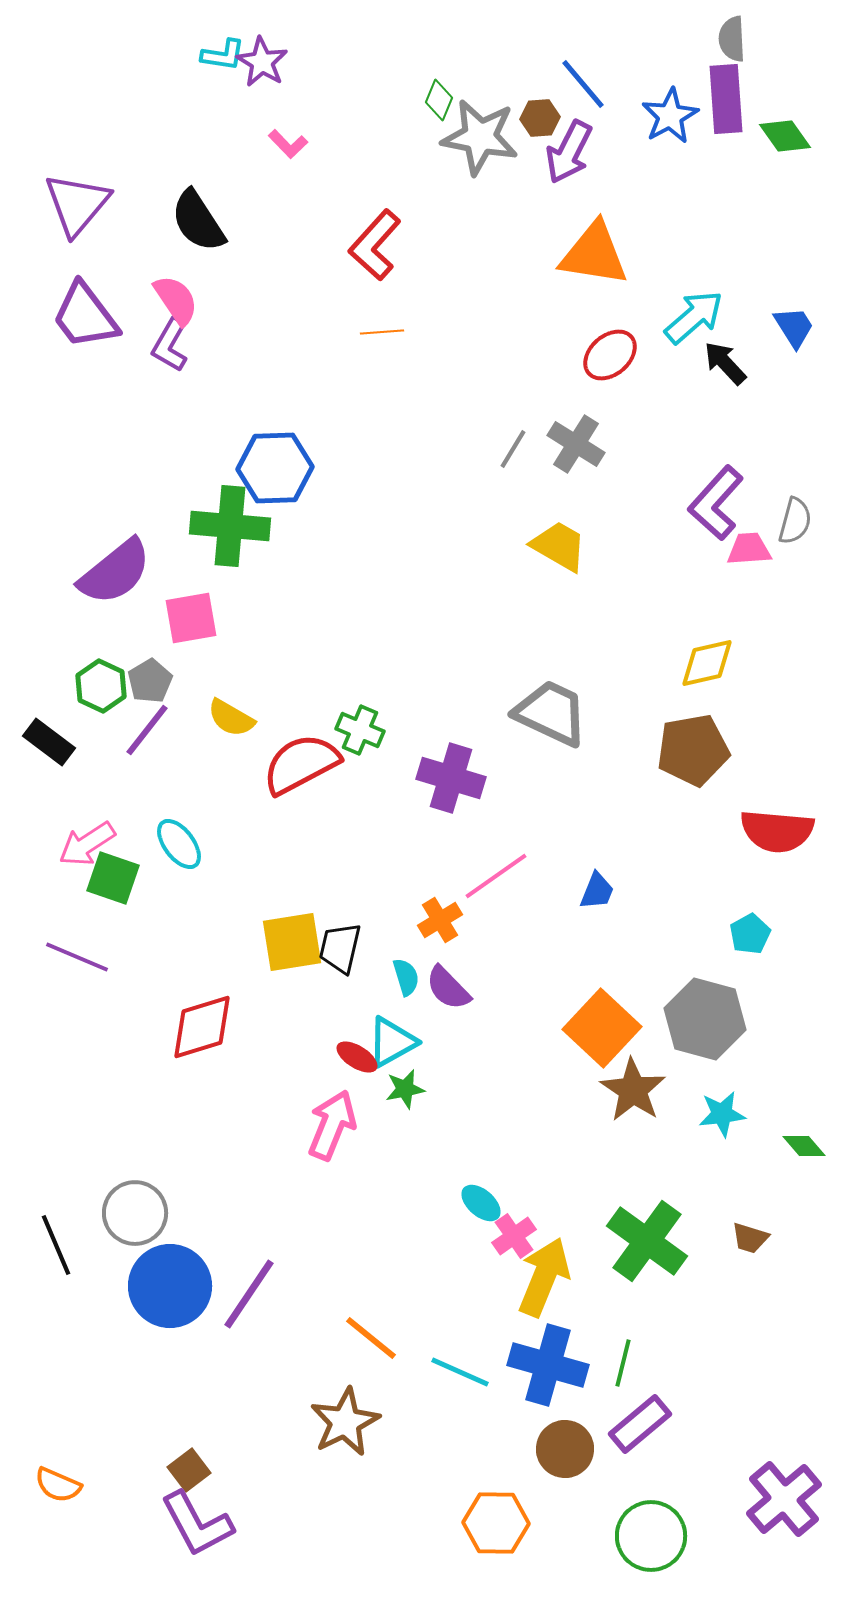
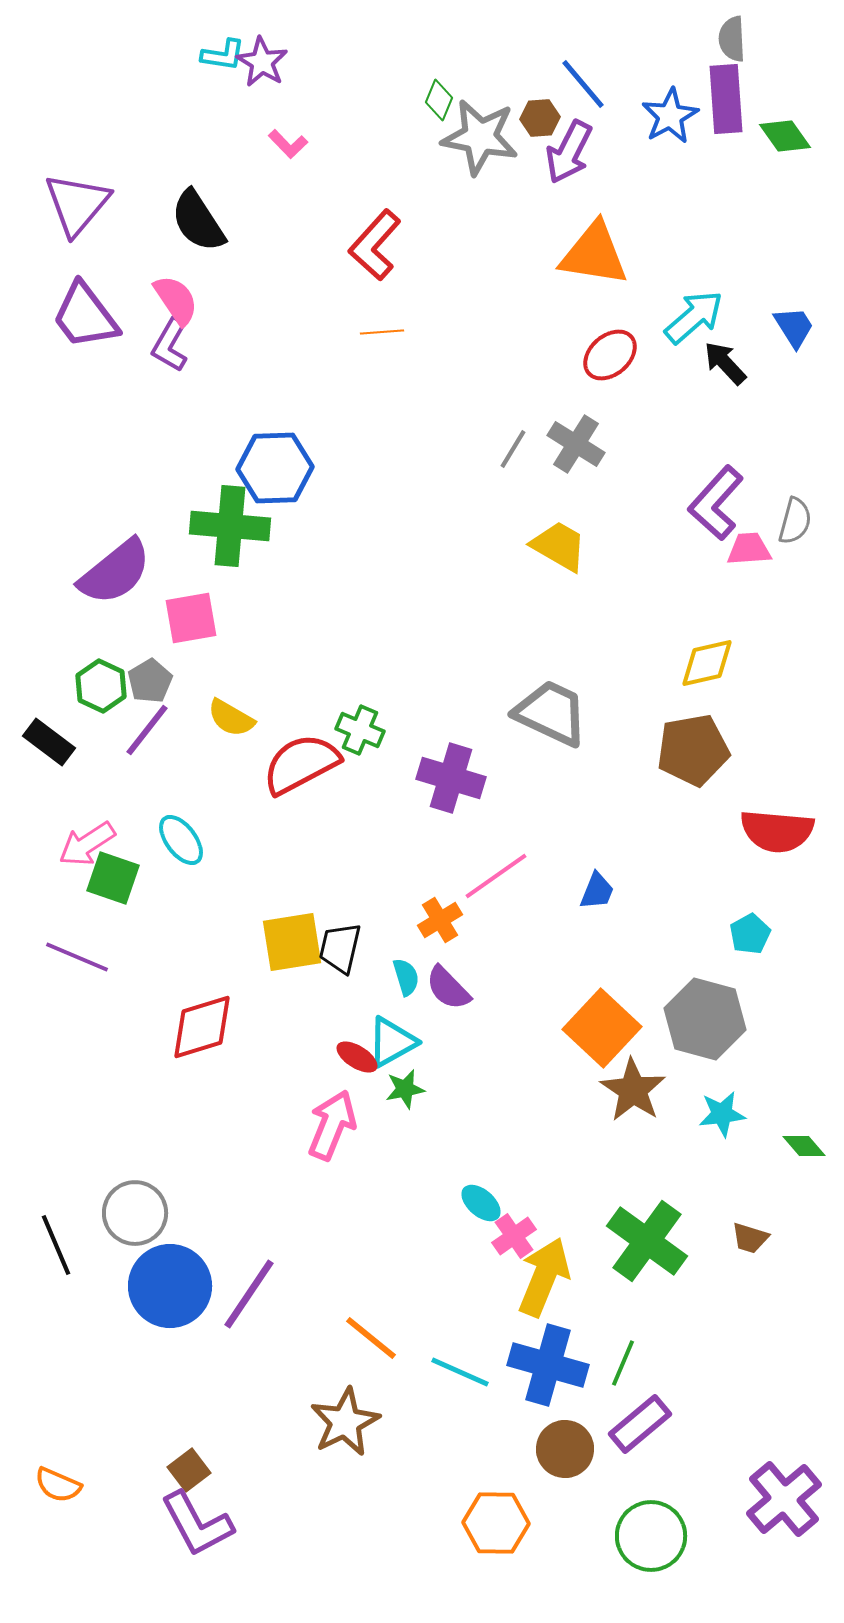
cyan ellipse at (179, 844): moved 2 px right, 4 px up
green line at (623, 1363): rotated 9 degrees clockwise
